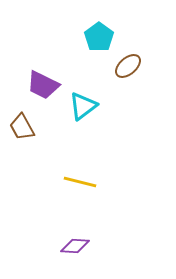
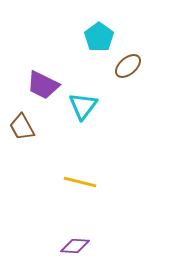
cyan triangle: rotated 16 degrees counterclockwise
